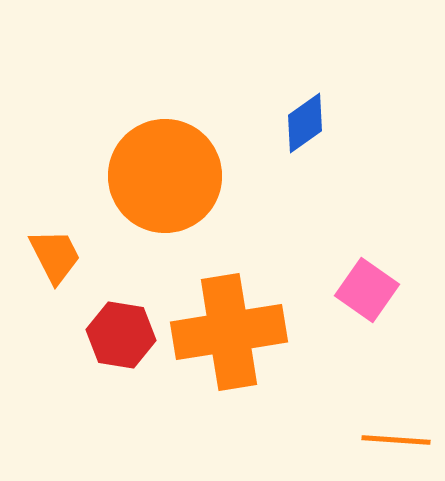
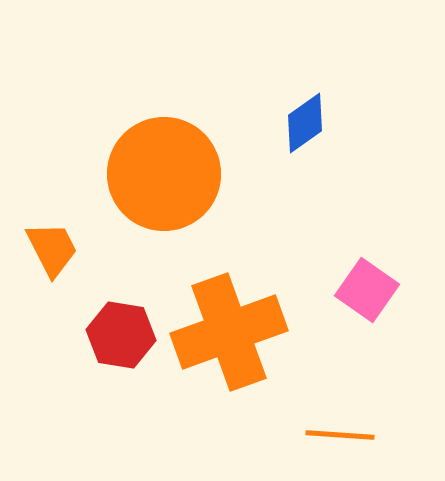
orange circle: moved 1 px left, 2 px up
orange trapezoid: moved 3 px left, 7 px up
orange cross: rotated 11 degrees counterclockwise
orange line: moved 56 px left, 5 px up
